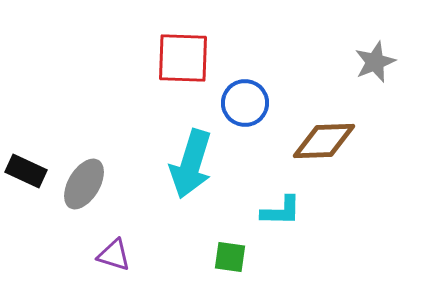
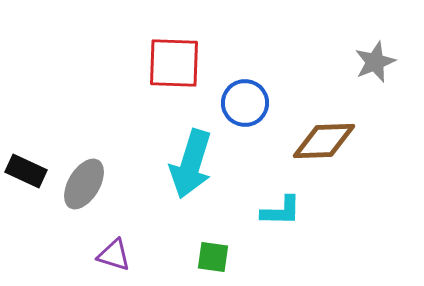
red square: moved 9 px left, 5 px down
green square: moved 17 px left
